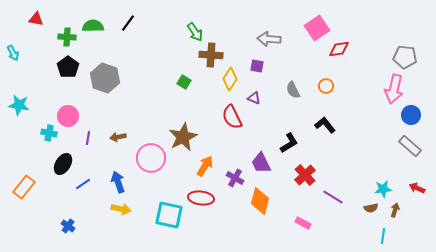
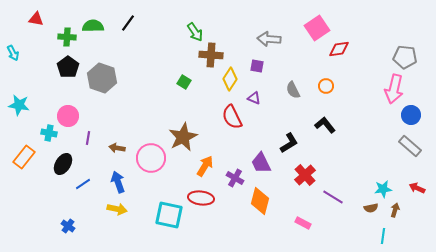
gray hexagon at (105, 78): moved 3 px left
brown arrow at (118, 137): moved 1 px left, 11 px down; rotated 21 degrees clockwise
orange rectangle at (24, 187): moved 30 px up
yellow arrow at (121, 209): moved 4 px left
